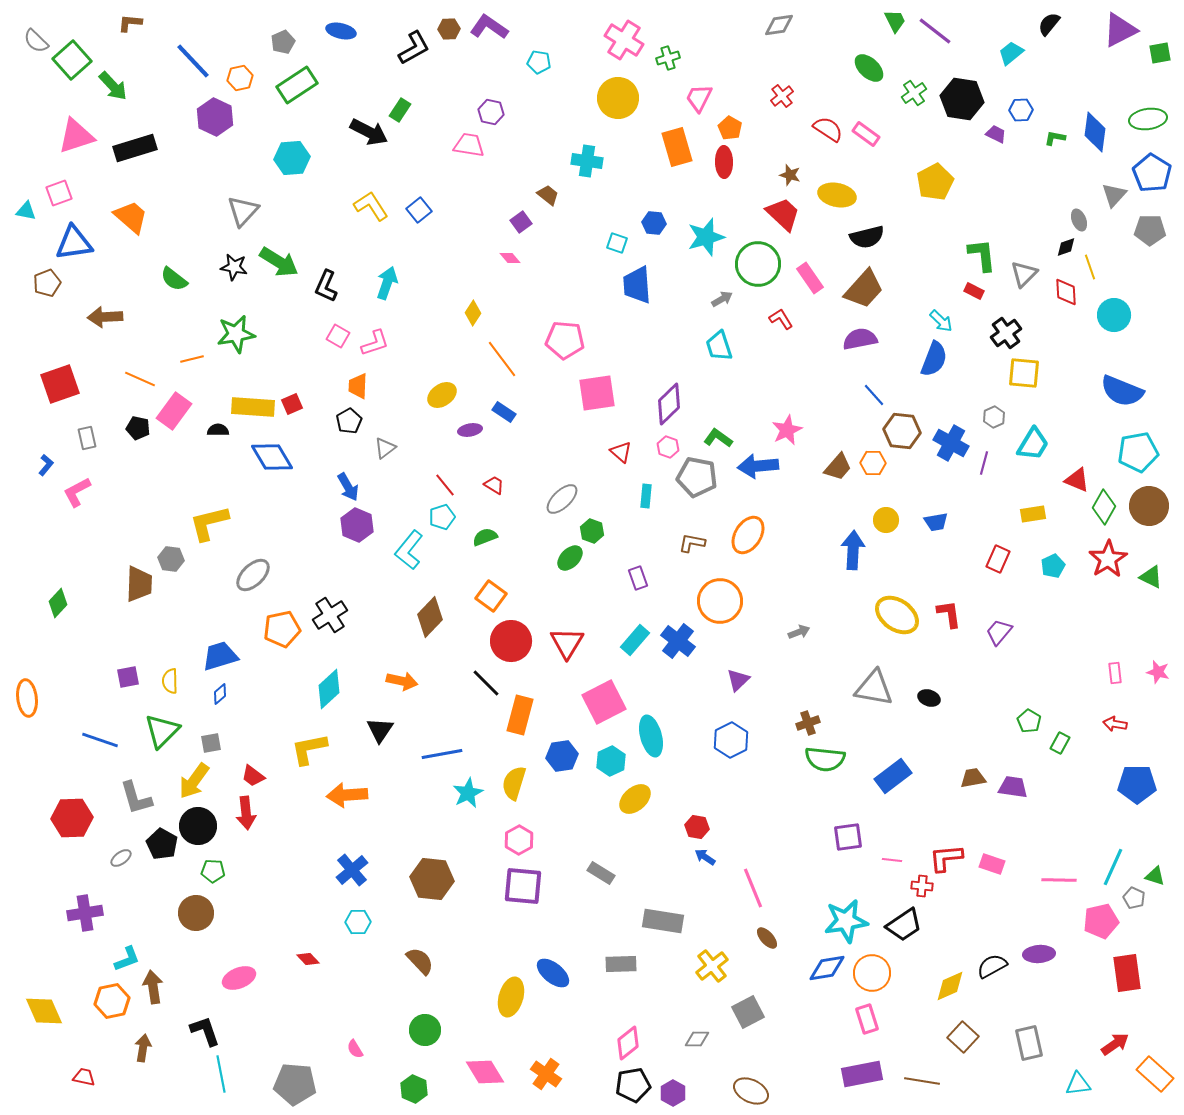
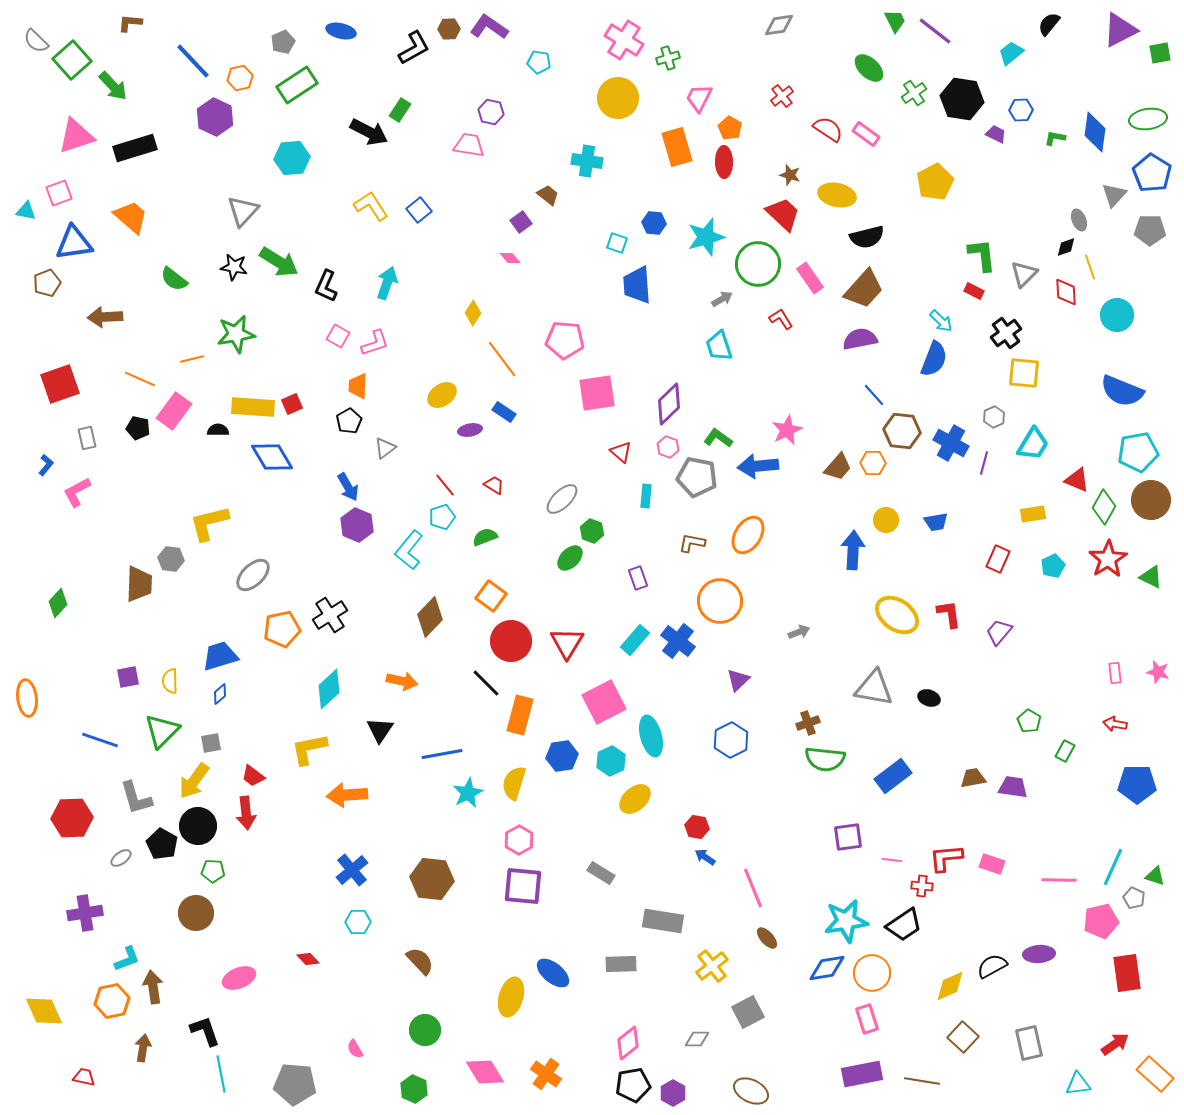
cyan circle at (1114, 315): moved 3 px right
brown circle at (1149, 506): moved 2 px right, 6 px up
green rectangle at (1060, 743): moved 5 px right, 8 px down
